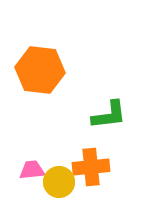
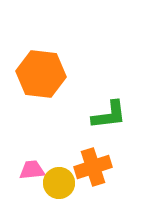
orange hexagon: moved 1 px right, 4 px down
orange cross: moved 2 px right; rotated 12 degrees counterclockwise
yellow circle: moved 1 px down
